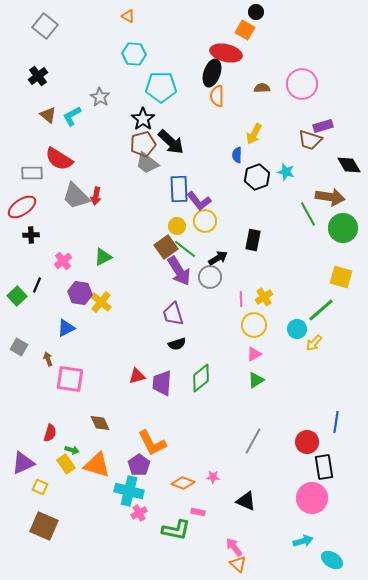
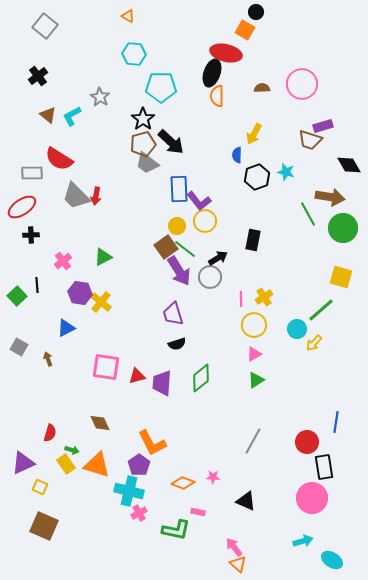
black line at (37, 285): rotated 28 degrees counterclockwise
pink square at (70, 379): moved 36 px right, 12 px up
